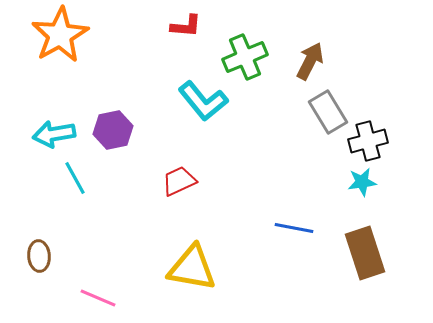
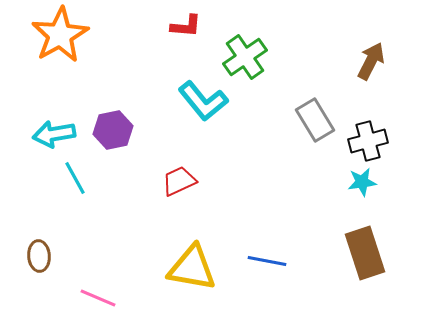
green cross: rotated 12 degrees counterclockwise
brown arrow: moved 61 px right
gray rectangle: moved 13 px left, 8 px down
blue line: moved 27 px left, 33 px down
